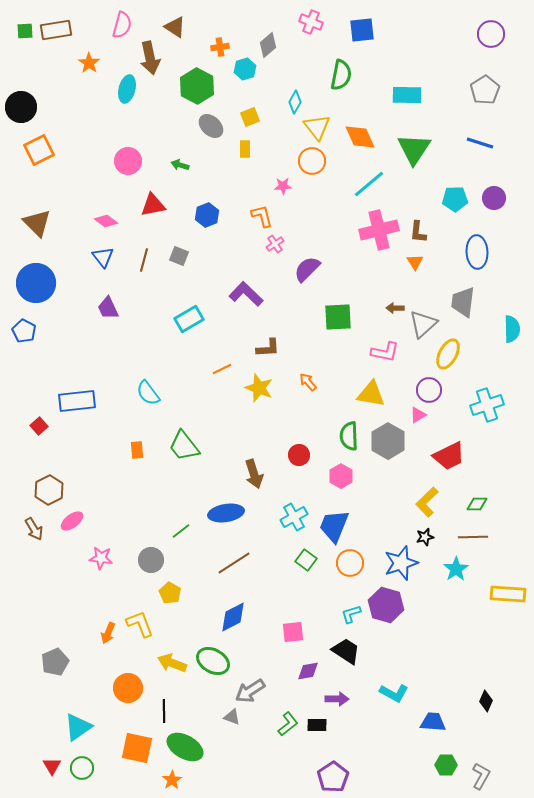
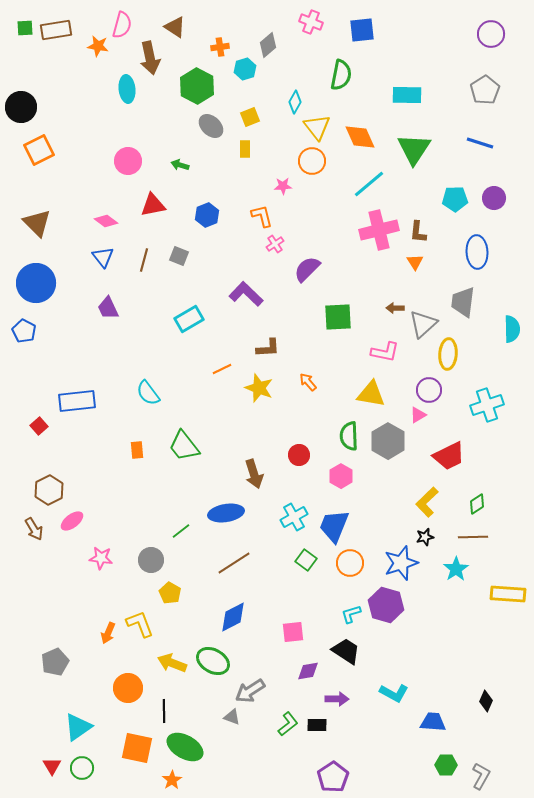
green square at (25, 31): moved 3 px up
orange star at (89, 63): moved 9 px right, 17 px up; rotated 25 degrees counterclockwise
cyan ellipse at (127, 89): rotated 20 degrees counterclockwise
yellow ellipse at (448, 354): rotated 24 degrees counterclockwise
green diamond at (477, 504): rotated 35 degrees counterclockwise
